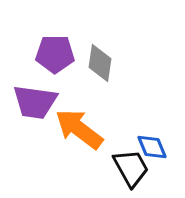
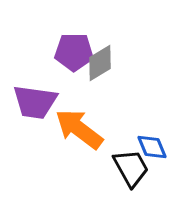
purple pentagon: moved 19 px right, 2 px up
gray diamond: rotated 51 degrees clockwise
